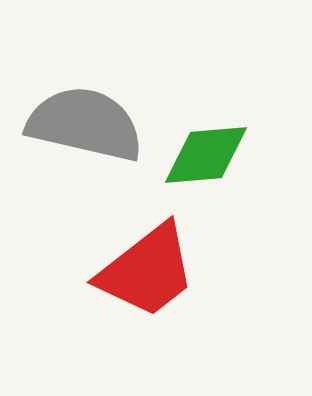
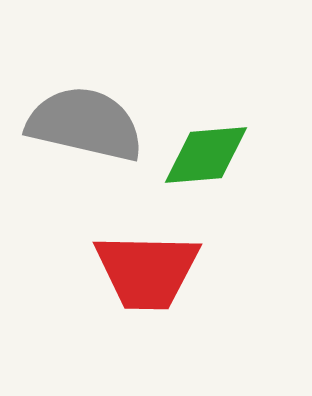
red trapezoid: rotated 39 degrees clockwise
